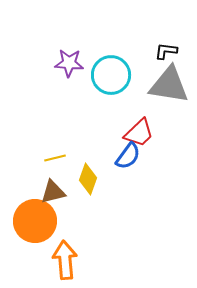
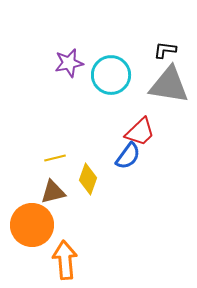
black L-shape: moved 1 px left, 1 px up
purple star: rotated 16 degrees counterclockwise
red trapezoid: moved 1 px right, 1 px up
orange circle: moved 3 px left, 4 px down
